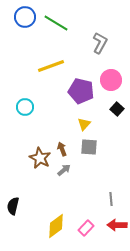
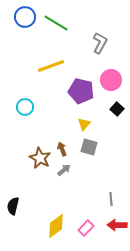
gray square: rotated 12 degrees clockwise
